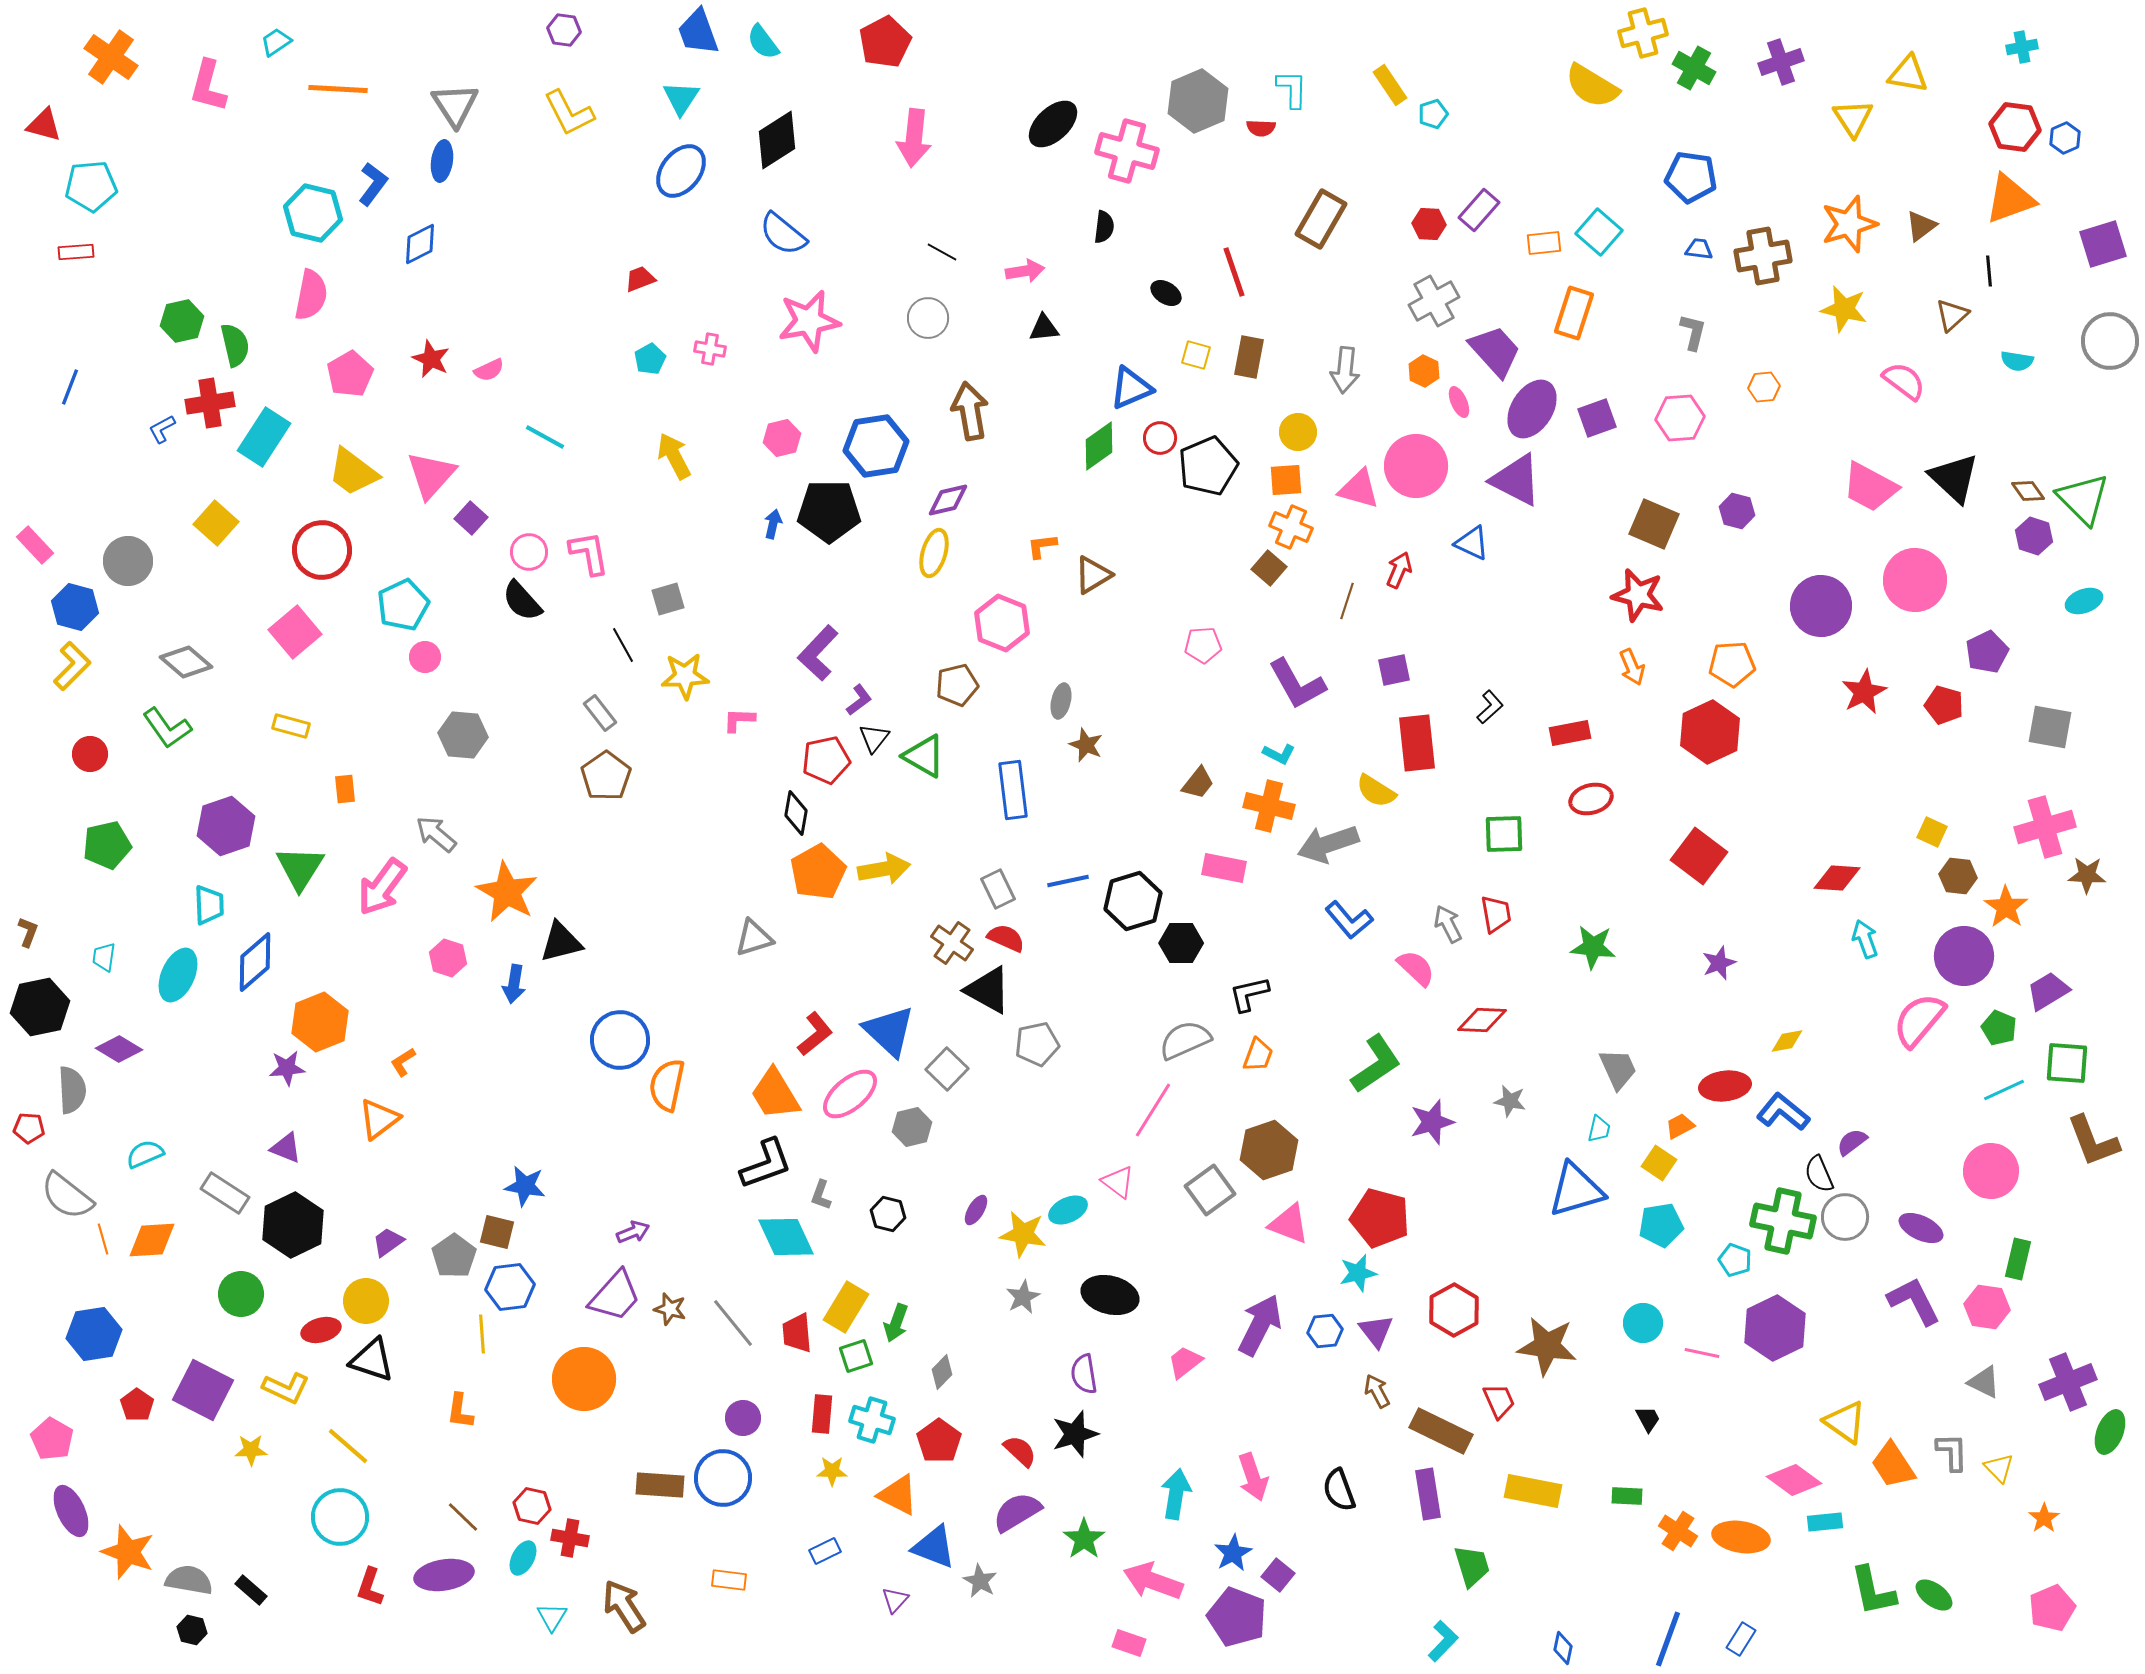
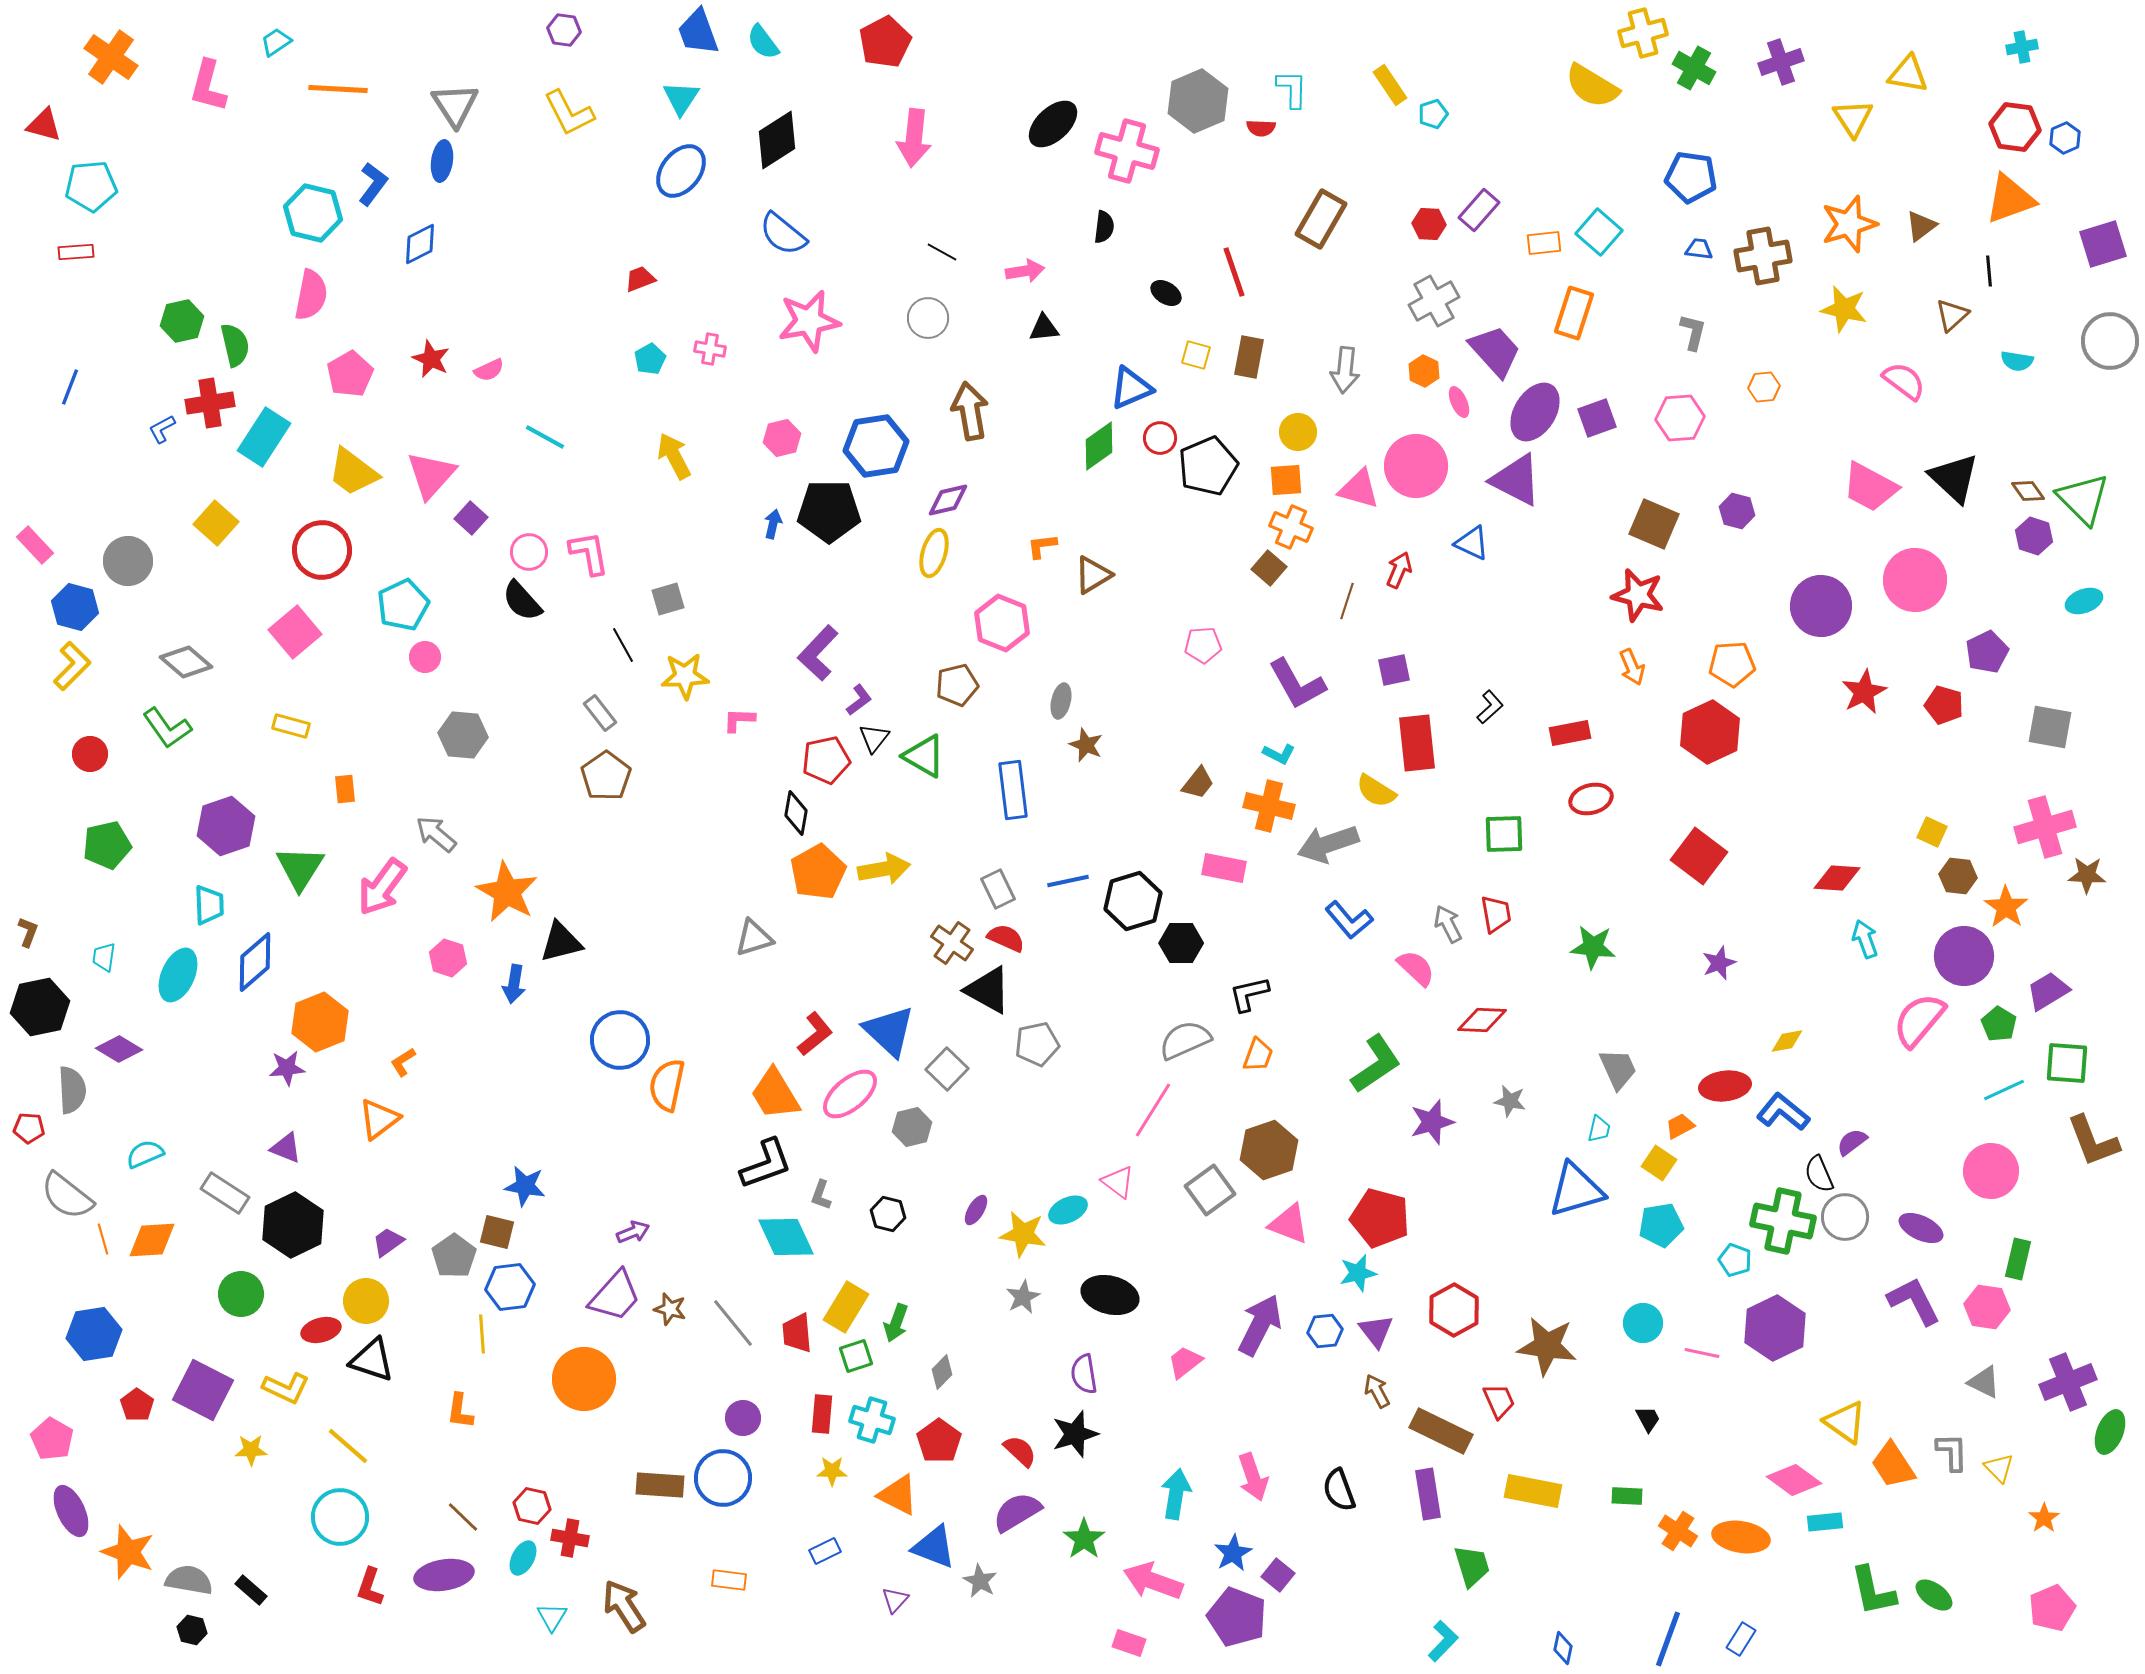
purple ellipse at (1532, 409): moved 3 px right, 3 px down
green pentagon at (1999, 1028): moved 4 px up; rotated 8 degrees clockwise
